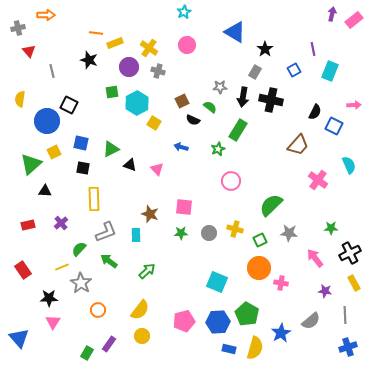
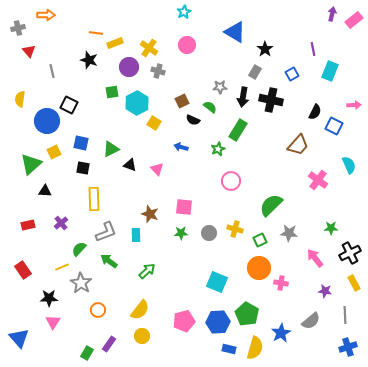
blue square at (294, 70): moved 2 px left, 4 px down
